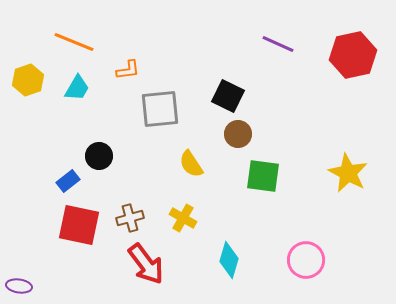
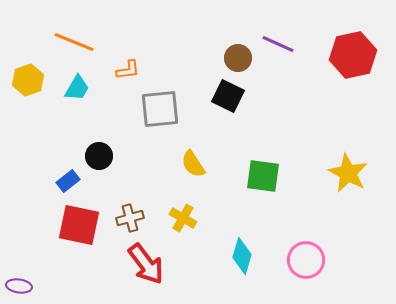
brown circle: moved 76 px up
yellow semicircle: moved 2 px right
cyan diamond: moved 13 px right, 4 px up
